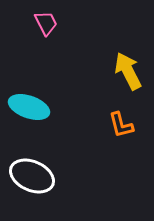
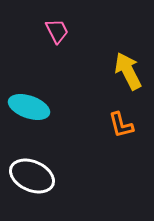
pink trapezoid: moved 11 px right, 8 px down
